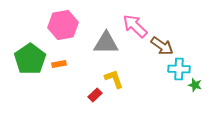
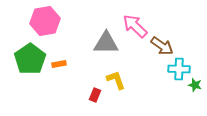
pink hexagon: moved 18 px left, 4 px up
yellow L-shape: moved 2 px right, 1 px down
red rectangle: rotated 24 degrees counterclockwise
